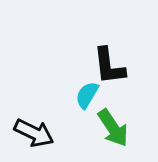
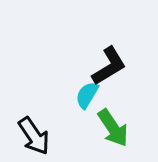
black L-shape: rotated 114 degrees counterclockwise
black arrow: moved 3 px down; rotated 30 degrees clockwise
